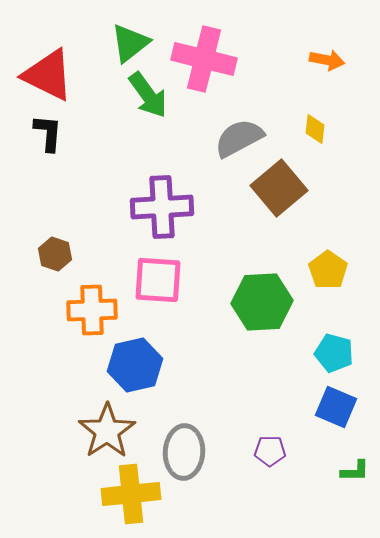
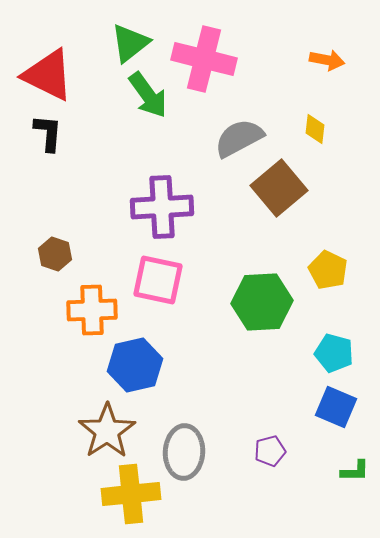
yellow pentagon: rotated 9 degrees counterclockwise
pink square: rotated 8 degrees clockwise
purple pentagon: rotated 16 degrees counterclockwise
